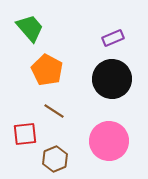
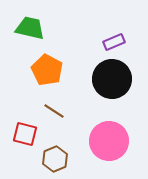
green trapezoid: rotated 36 degrees counterclockwise
purple rectangle: moved 1 px right, 4 px down
red square: rotated 20 degrees clockwise
